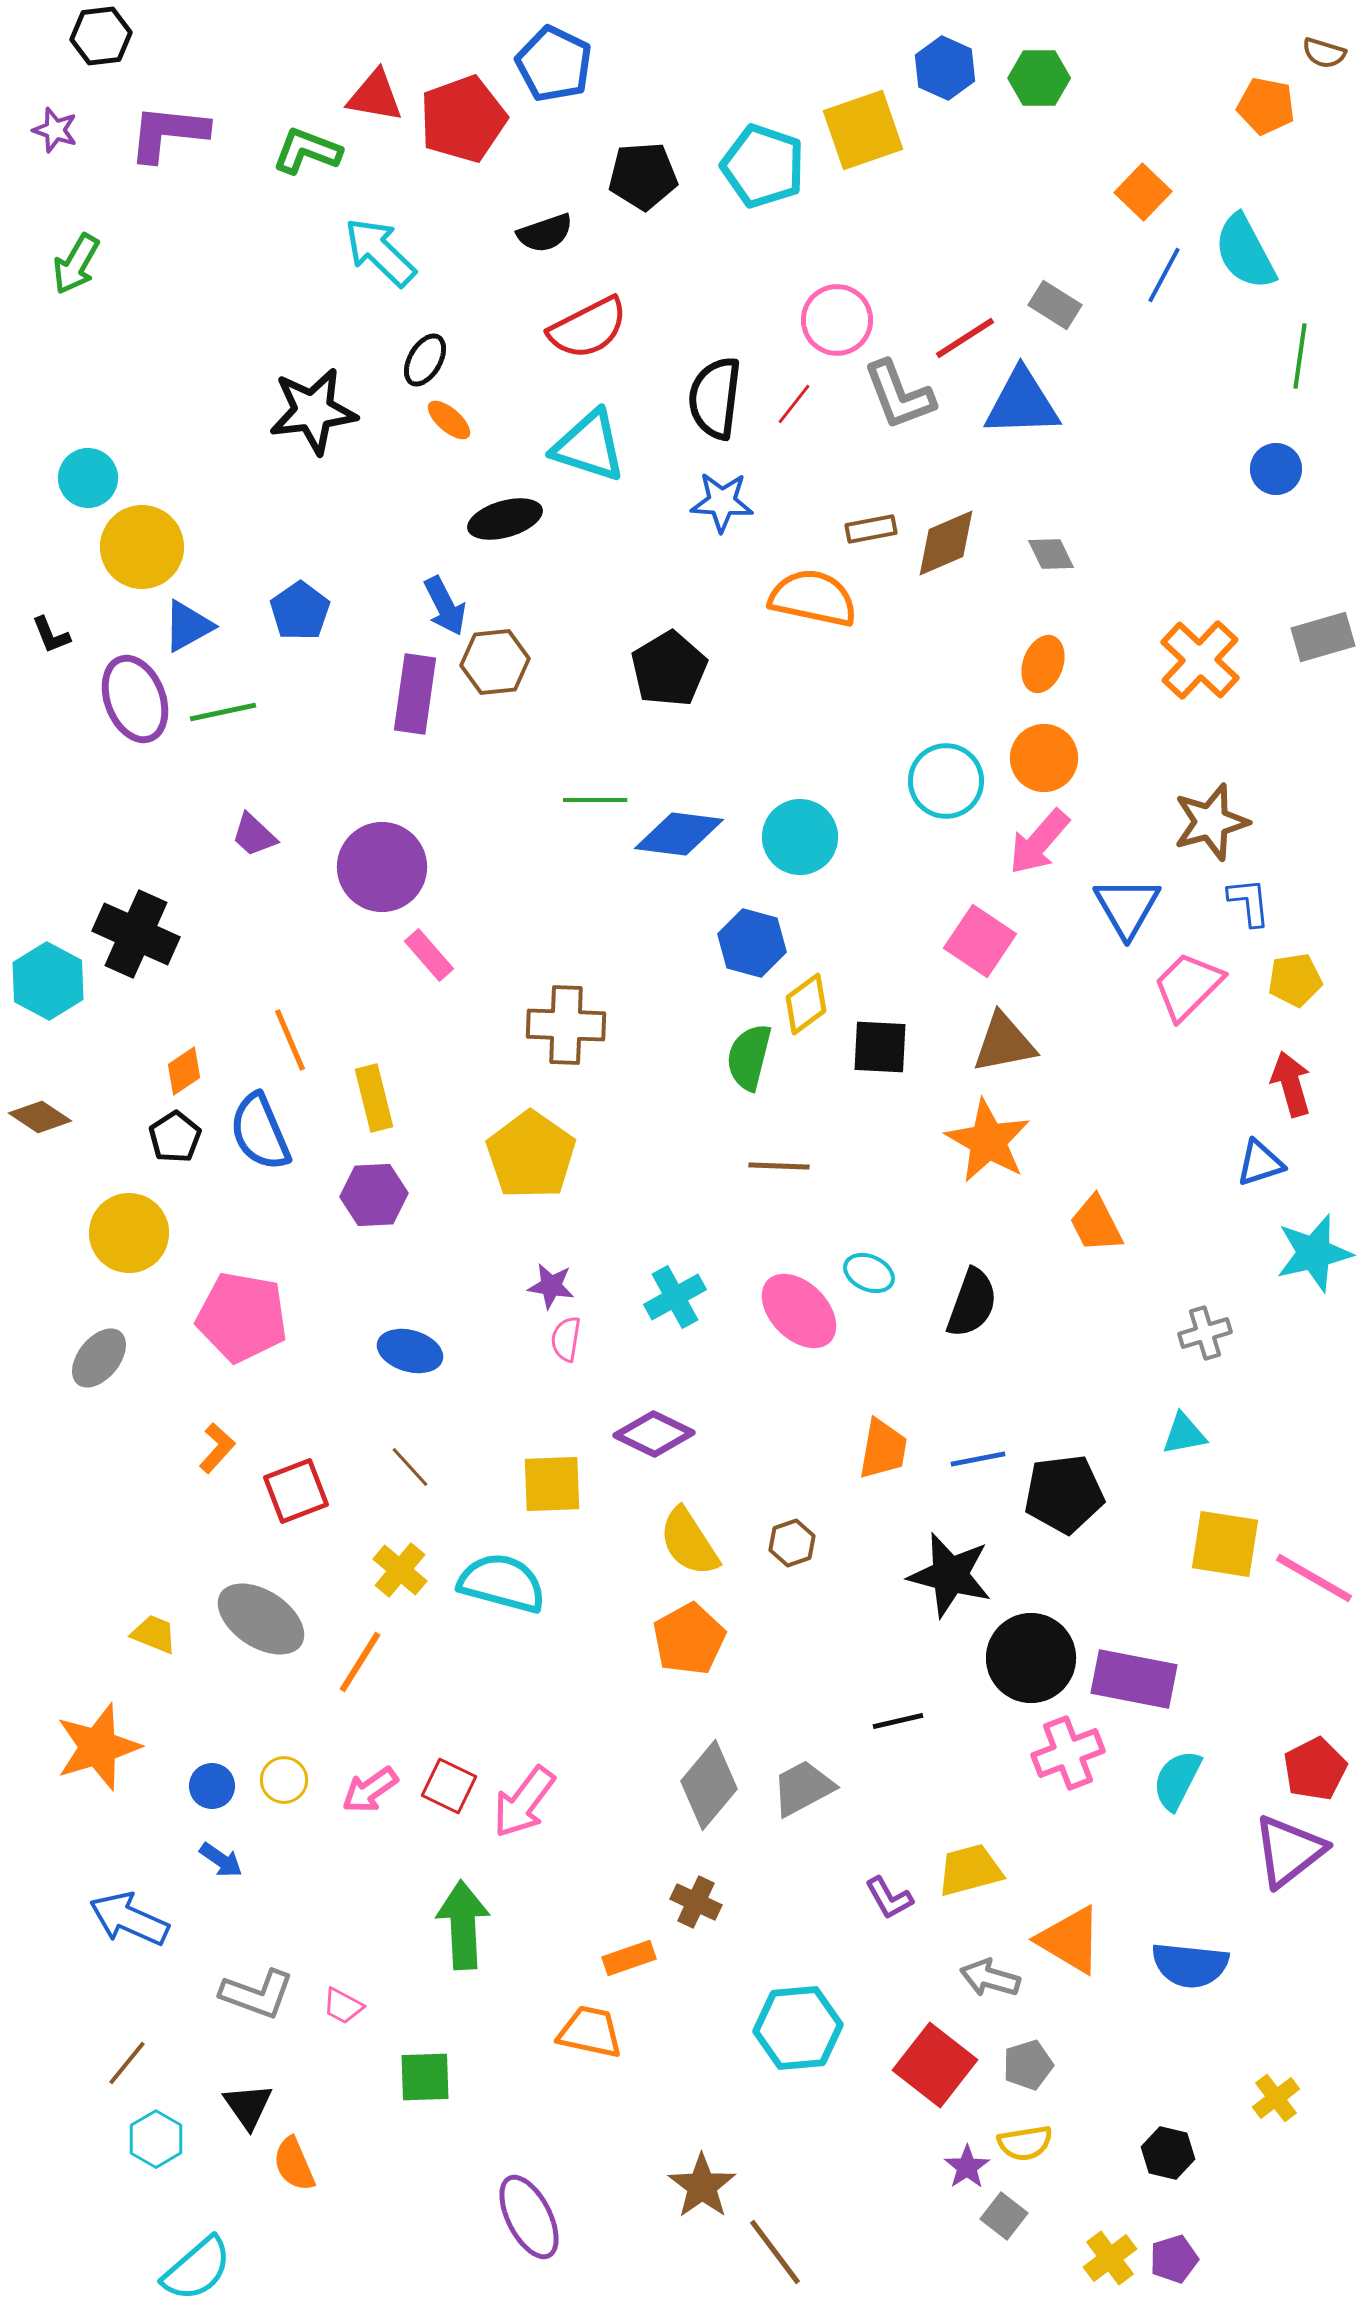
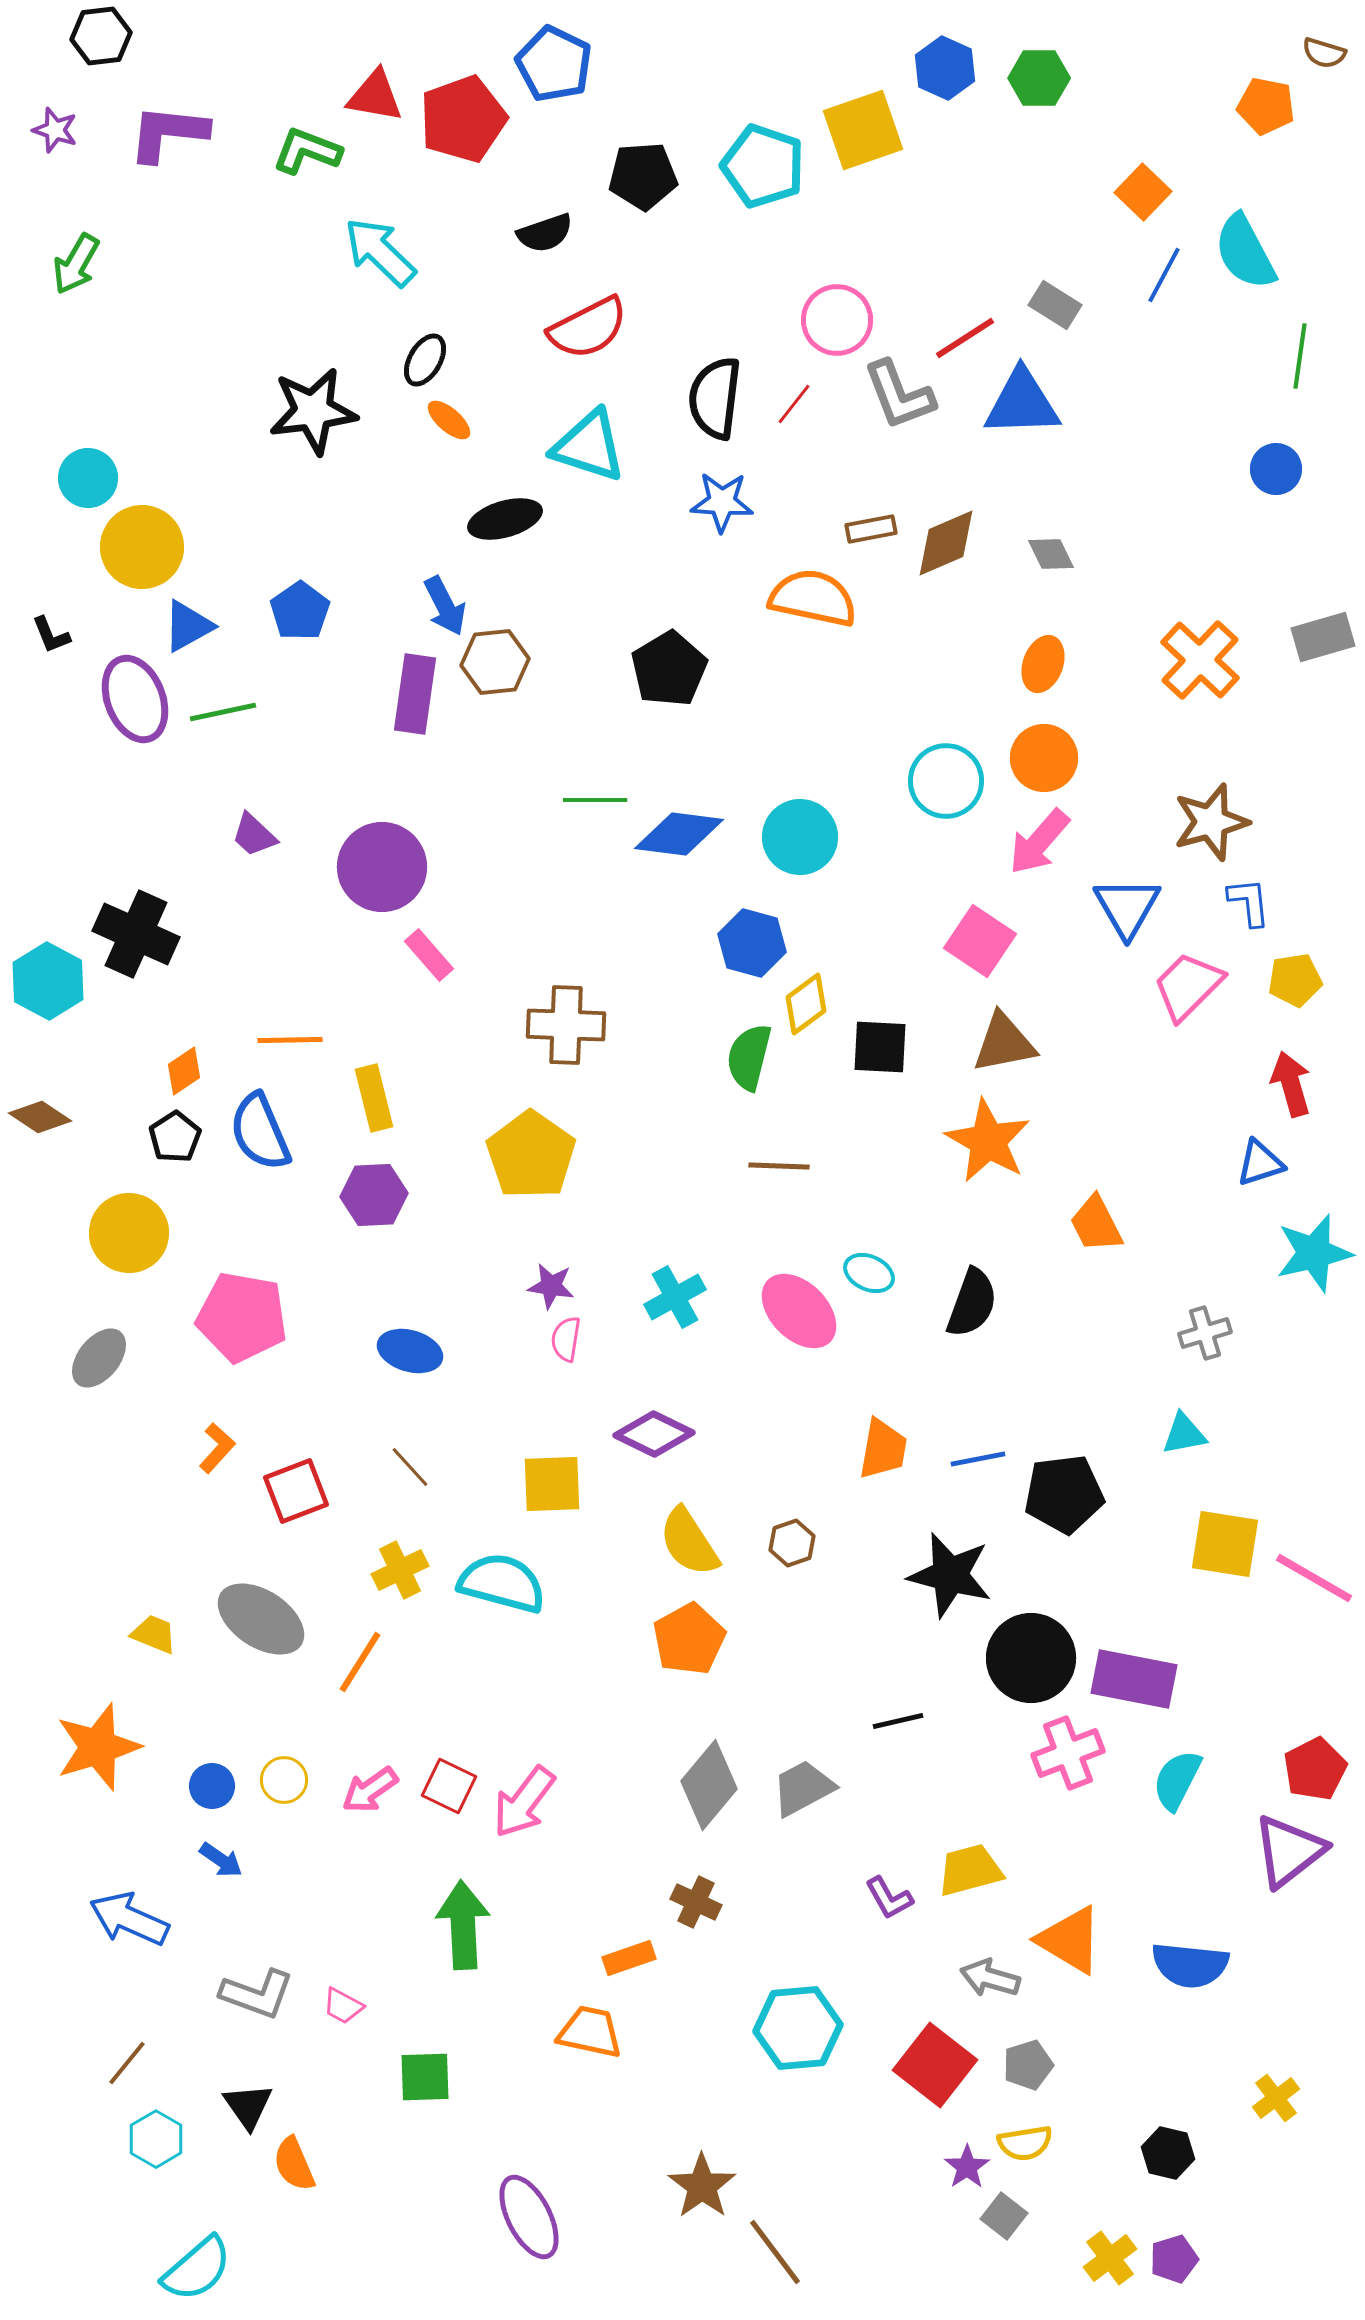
orange line at (290, 1040): rotated 68 degrees counterclockwise
yellow cross at (400, 1570): rotated 24 degrees clockwise
